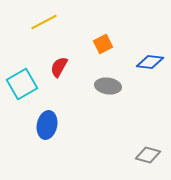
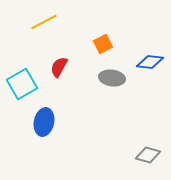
gray ellipse: moved 4 px right, 8 px up
blue ellipse: moved 3 px left, 3 px up
